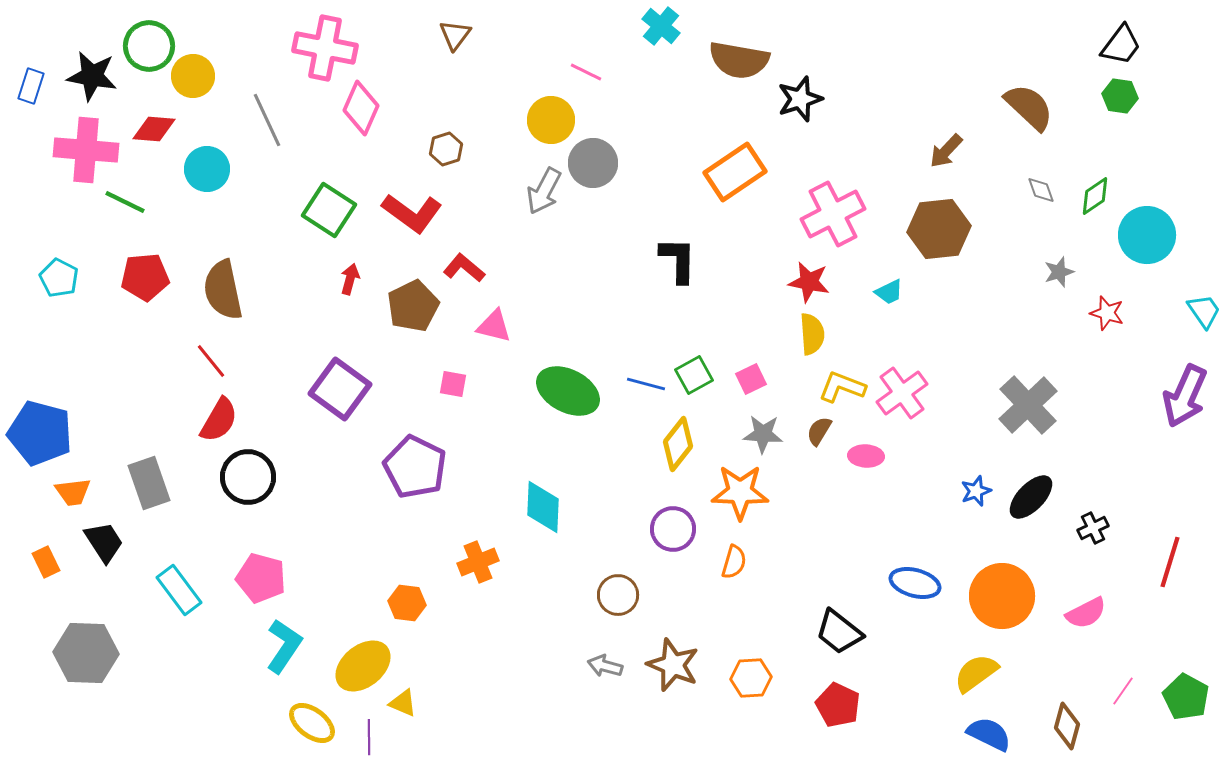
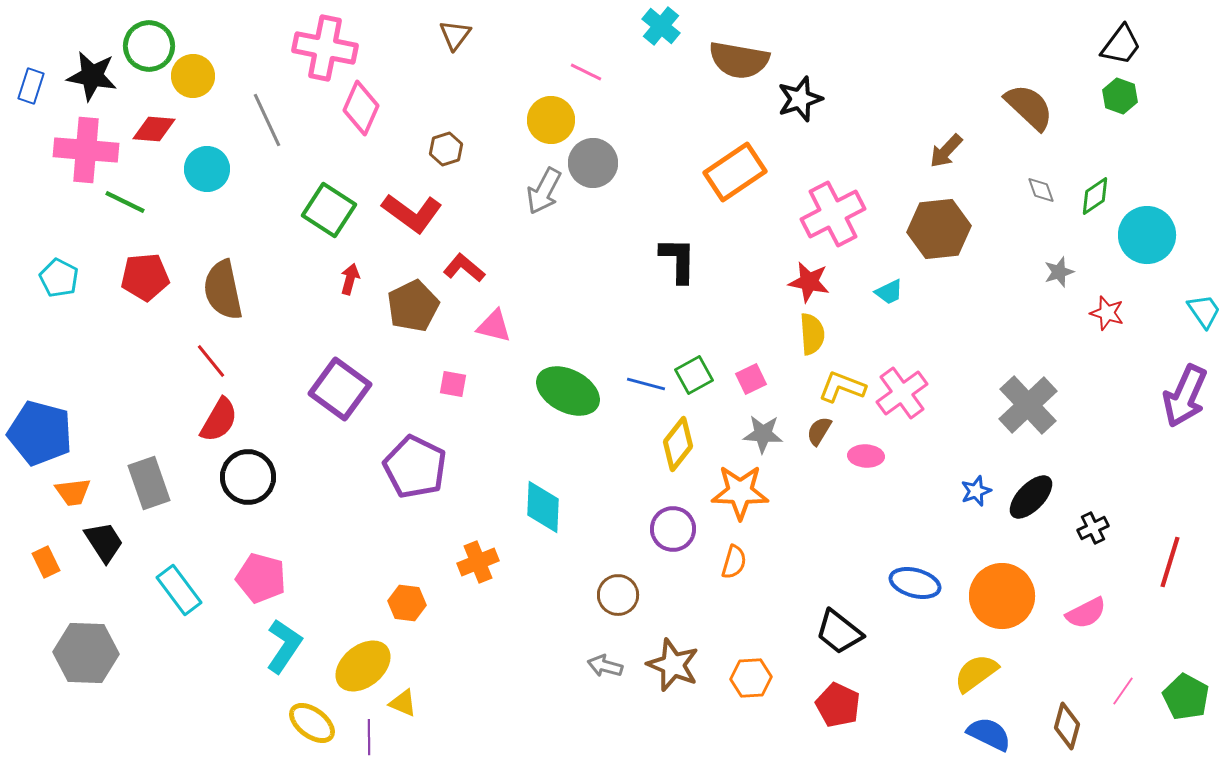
green hexagon at (1120, 96): rotated 12 degrees clockwise
